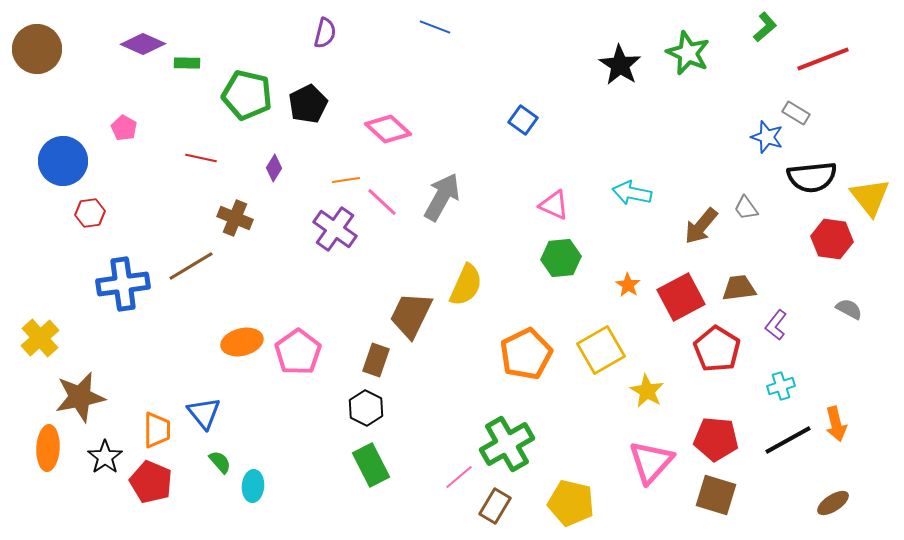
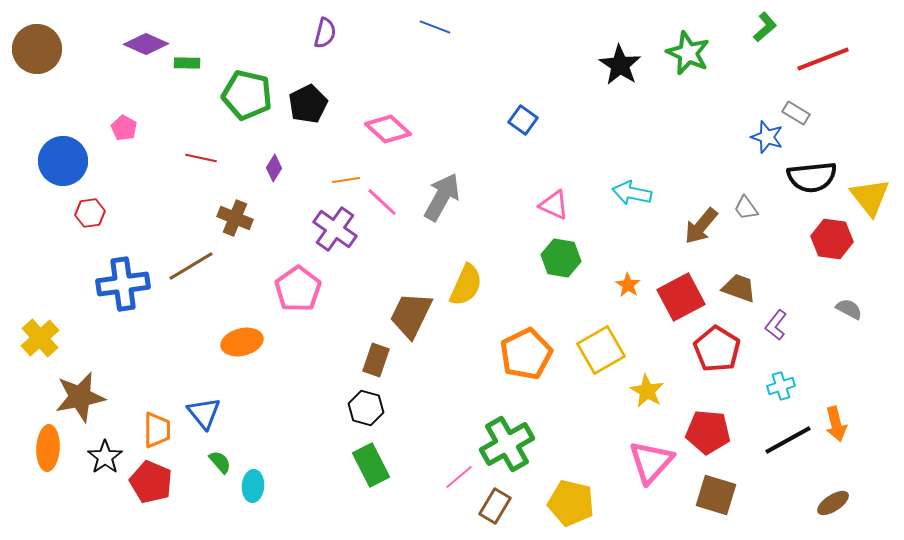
purple diamond at (143, 44): moved 3 px right
green hexagon at (561, 258): rotated 15 degrees clockwise
brown trapezoid at (739, 288): rotated 27 degrees clockwise
pink pentagon at (298, 352): moved 63 px up
black hexagon at (366, 408): rotated 12 degrees counterclockwise
red pentagon at (716, 439): moved 8 px left, 7 px up
